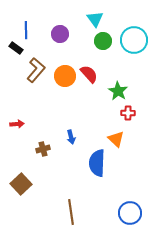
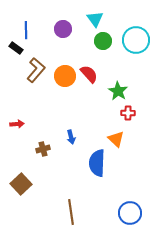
purple circle: moved 3 px right, 5 px up
cyan circle: moved 2 px right
